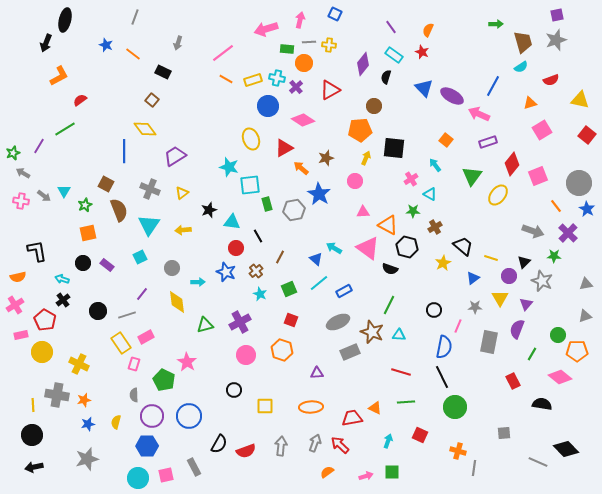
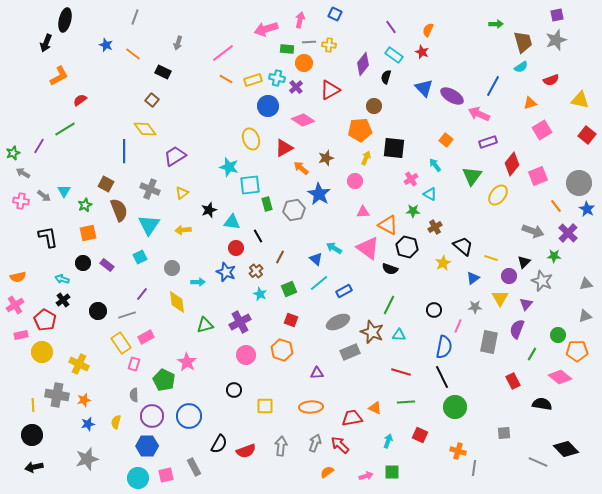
black L-shape at (37, 251): moved 11 px right, 14 px up
